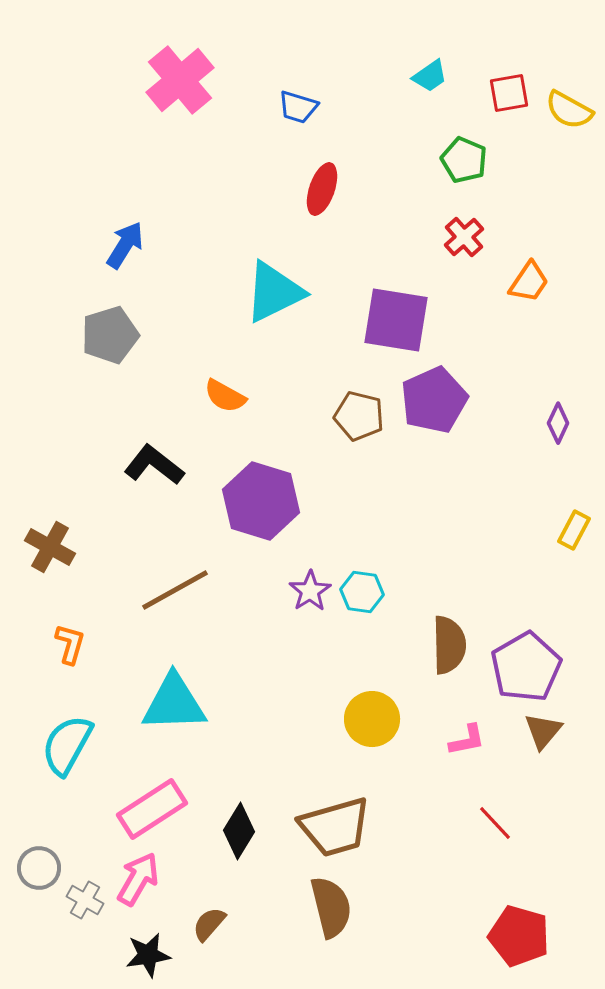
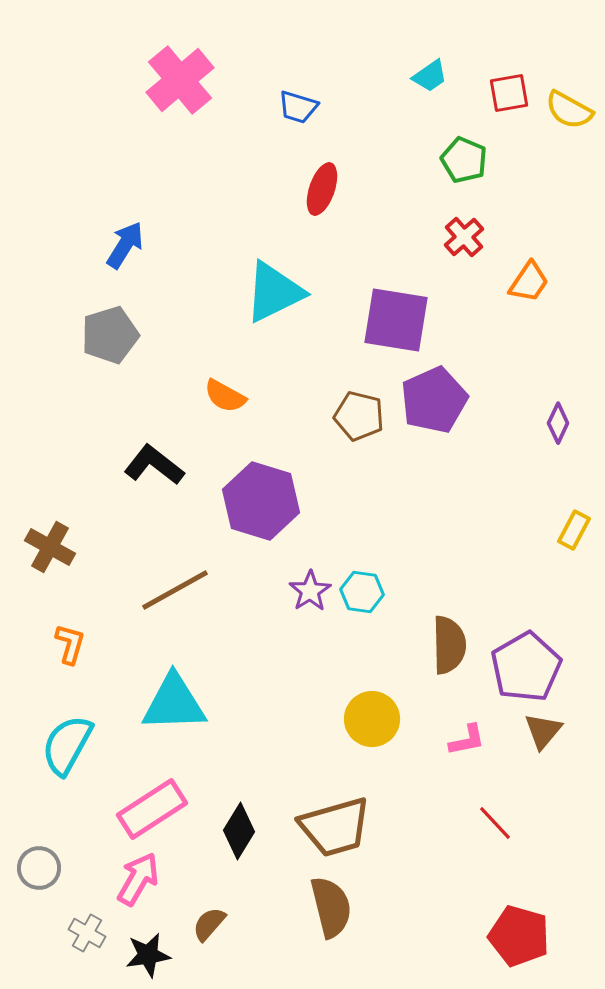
gray cross at (85, 900): moved 2 px right, 33 px down
